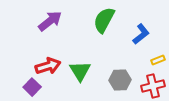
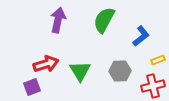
purple arrow: moved 8 px right, 1 px up; rotated 40 degrees counterclockwise
blue L-shape: moved 2 px down
red arrow: moved 2 px left, 2 px up
gray hexagon: moved 9 px up
purple square: rotated 24 degrees clockwise
